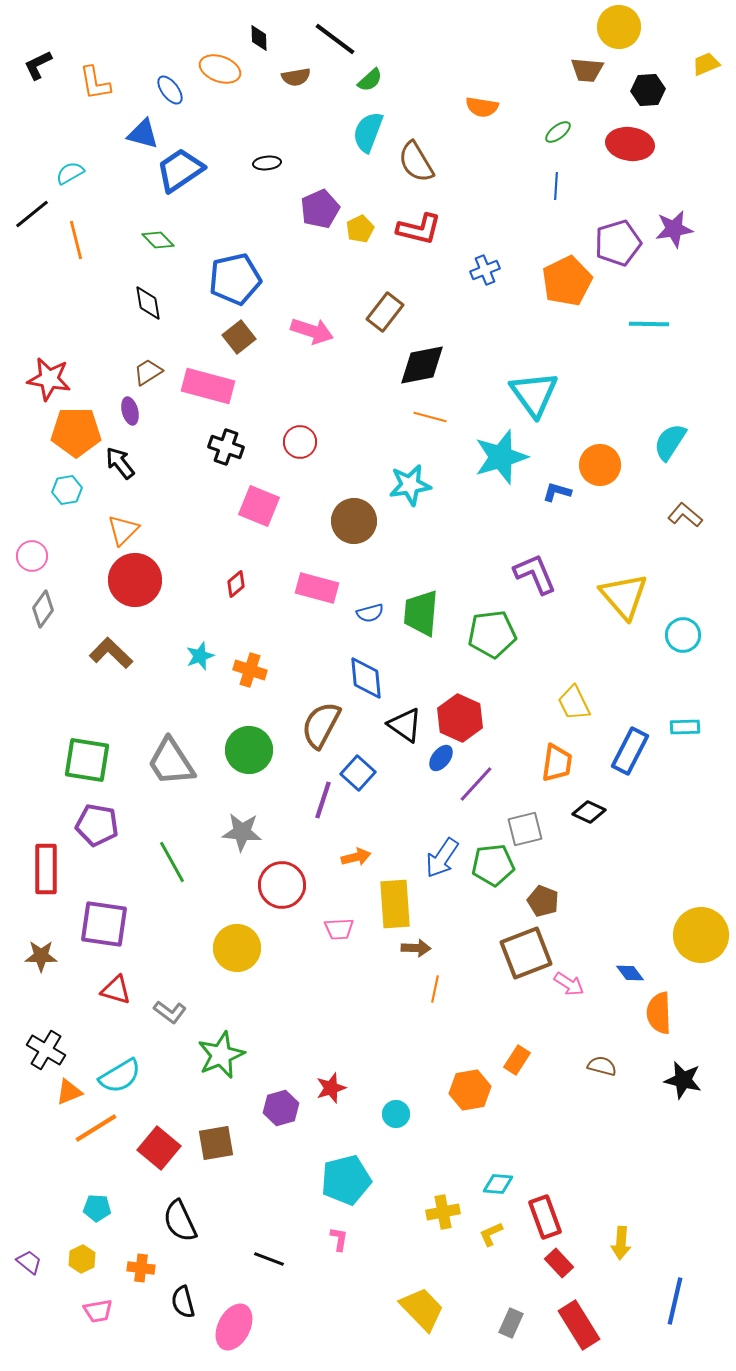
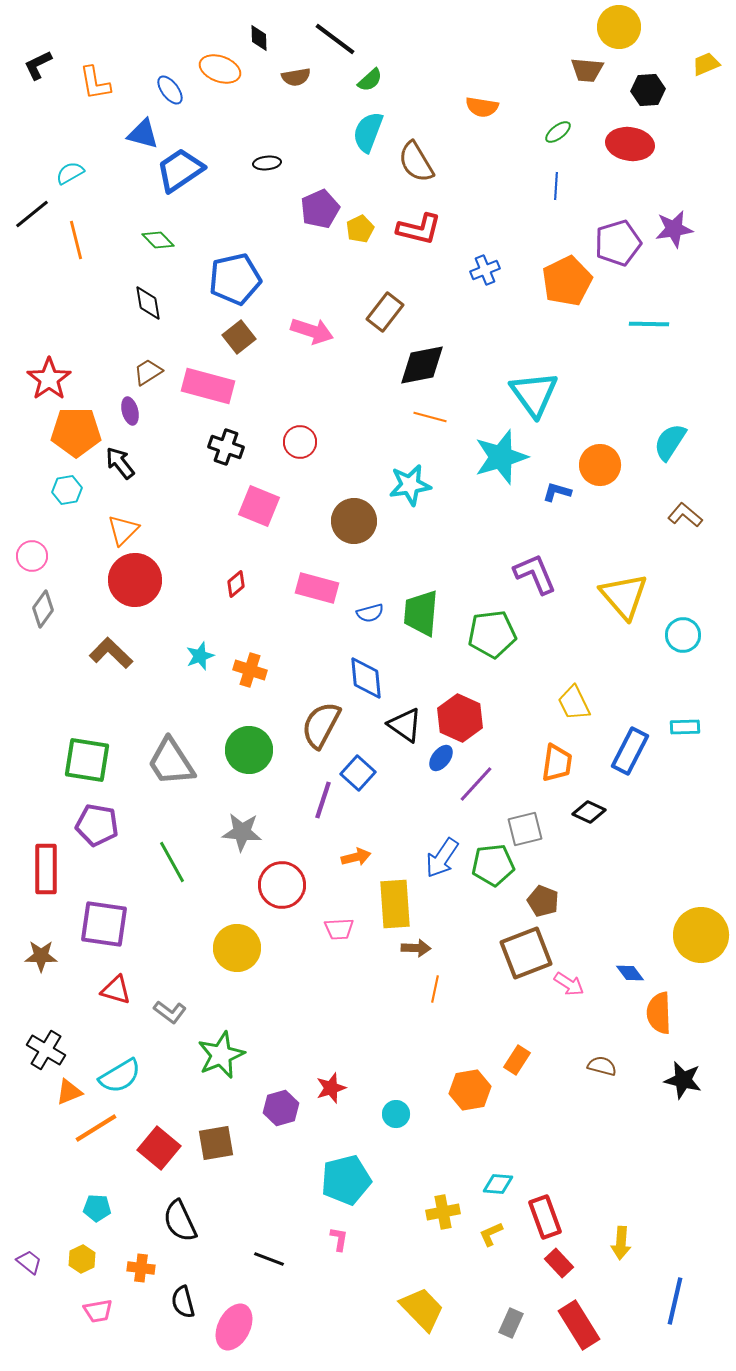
red star at (49, 379): rotated 27 degrees clockwise
